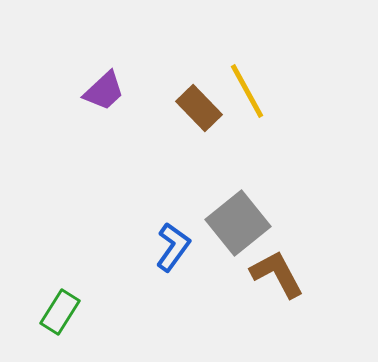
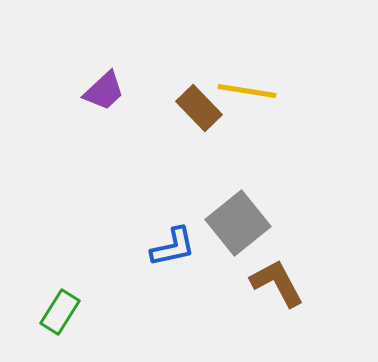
yellow line: rotated 52 degrees counterclockwise
blue L-shape: rotated 42 degrees clockwise
brown L-shape: moved 9 px down
